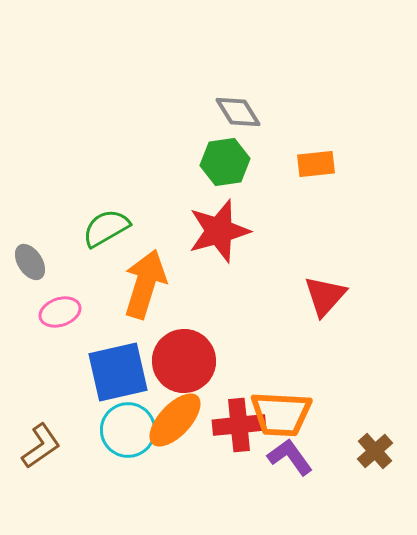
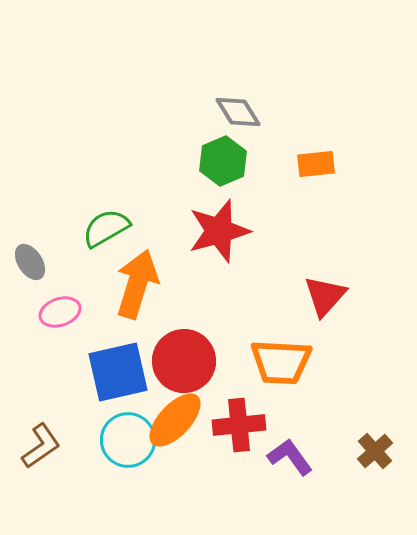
green hexagon: moved 2 px left, 1 px up; rotated 15 degrees counterclockwise
orange arrow: moved 8 px left
orange trapezoid: moved 52 px up
cyan circle: moved 10 px down
